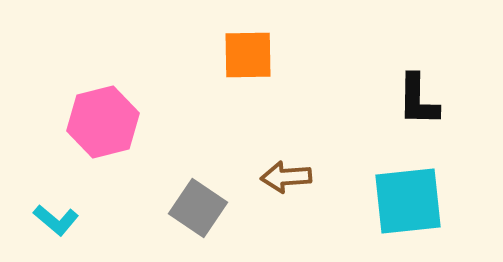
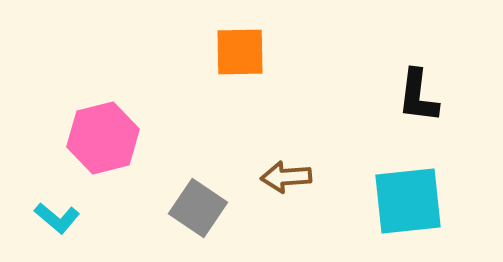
orange square: moved 8 px left, 3 px up
black L-shape: moved 4 px up; rotated 6 degrees clockwise
pink hexagon: moved 16 px down
cyan L-shape: moved 1 px right, 2 px up
